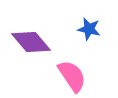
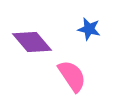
purple diamond: moved 1 px right
